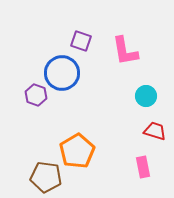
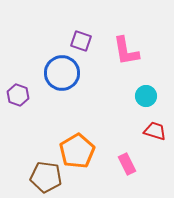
pink L-shape: moved 1 px right
purple hexagon: moved 18 px left
pink rectangle: moved 16 px left, 3 px up; rotated 15 degrees counterclockwise
